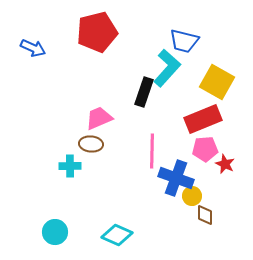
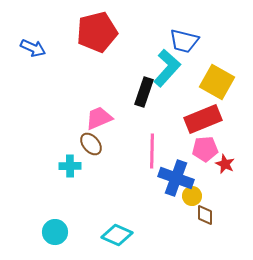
brown ellipse: rotated 45 degrees clockwise
